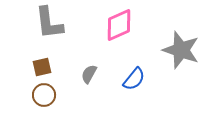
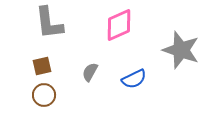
brown square: moved 1 px up
gray semicircle: moved 1 px right, 2 px up
blue semicircle: rotated 25 degrees clockwise
